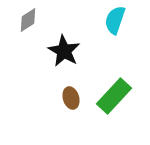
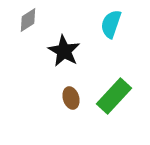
cyan semicircle: moved 4 px left, 4 px down
